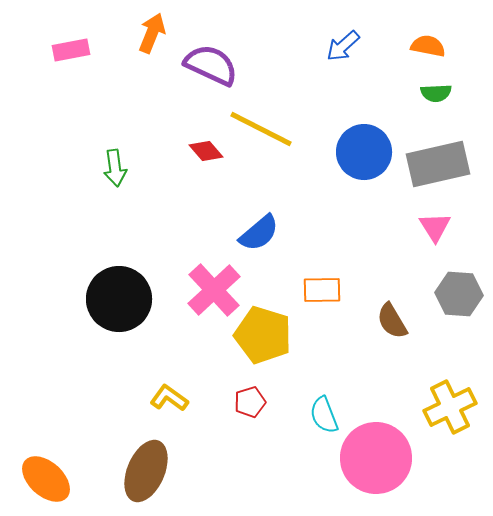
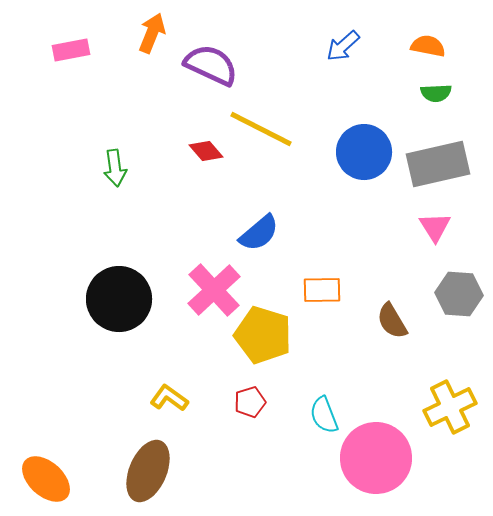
brown ellipse: moved 2 px right
